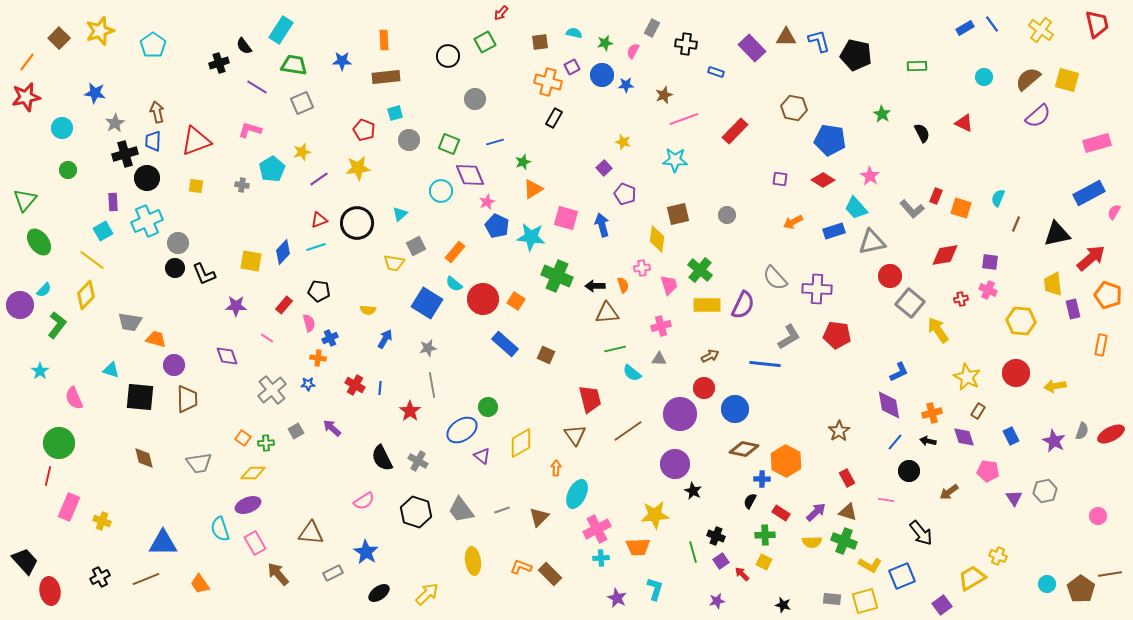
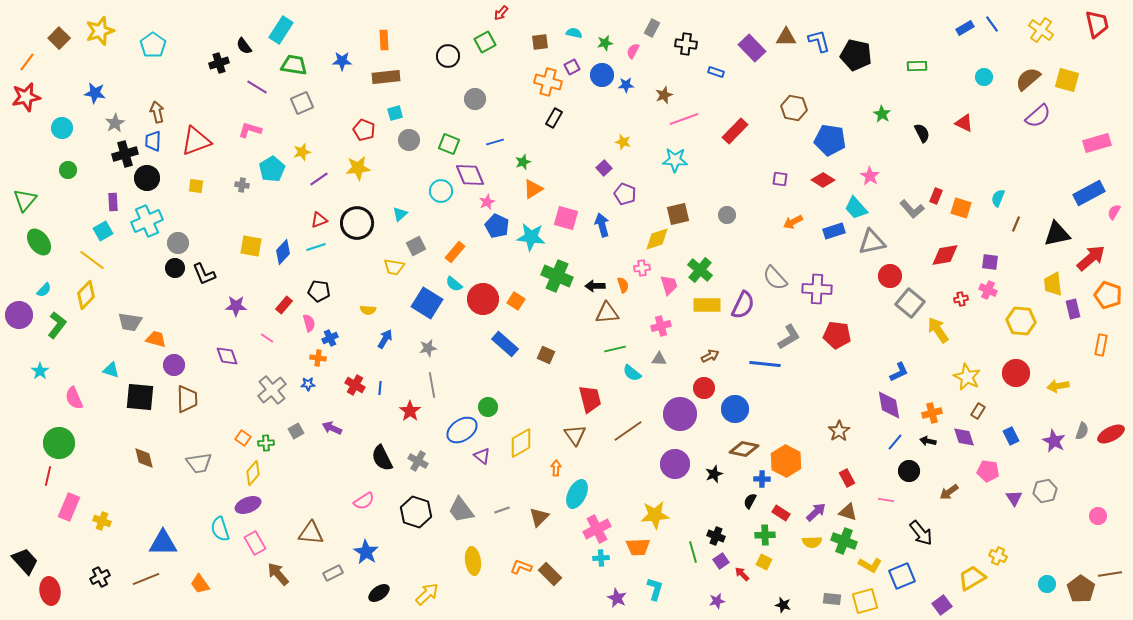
yellow diamond at (657, 239): rotated 64 degrees clockwise
yellow square at (251, 261): moved 15 px up
yellow trapezoid at (394, 263): moved 4 px down
purple circle at (20, 305): moved 1 px left, 10 px down
yellow arrow at (1055, 386): moved 3 px right
purple arrow at (332, 428): rotated 18 degrees counterclockwise
yellow diamond at (253, 473): rotated 50 degrees counterclockwise
black star at (693, 491): moved 21 px right, 17 px up; rotated 24 degrees clockwise
